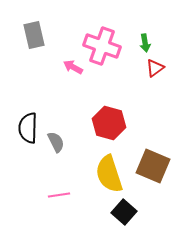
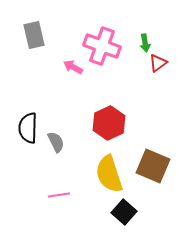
red triangle: moved 3 px right, 5 px up
red hexagon: rotated 20 degrees clockwise
